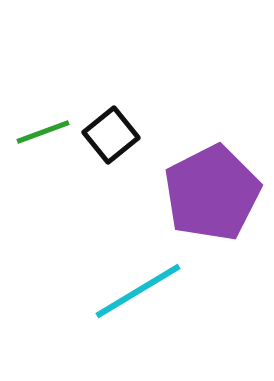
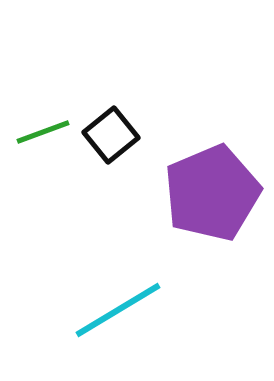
purple pentagon: rotated 4 degrees clockwise
cyan line: moved 20 px left, 19 px down
